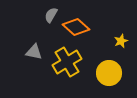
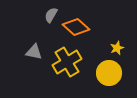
yellow star: moved 4 px left, 7 px down
